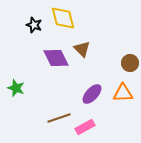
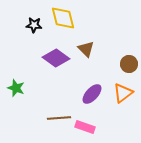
black star: rotated 14 degrees counterclockwise
brown triangle: moved 4 px right
purple diamond: rotated 28 degrees counterclockwise
brown circle: moved 1 px left, 1 px down
orange triangle: rotated 35 degrees counterclockwise
brown line: rotated 15 degrees clockwise
pink rectangle: rotated 48 degrees clockwise
